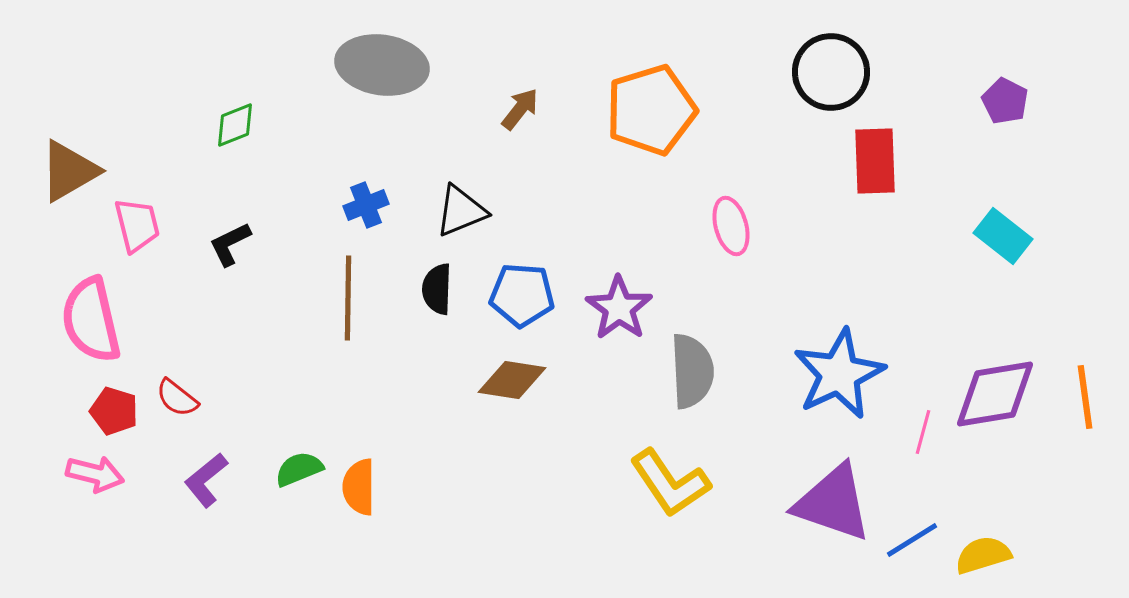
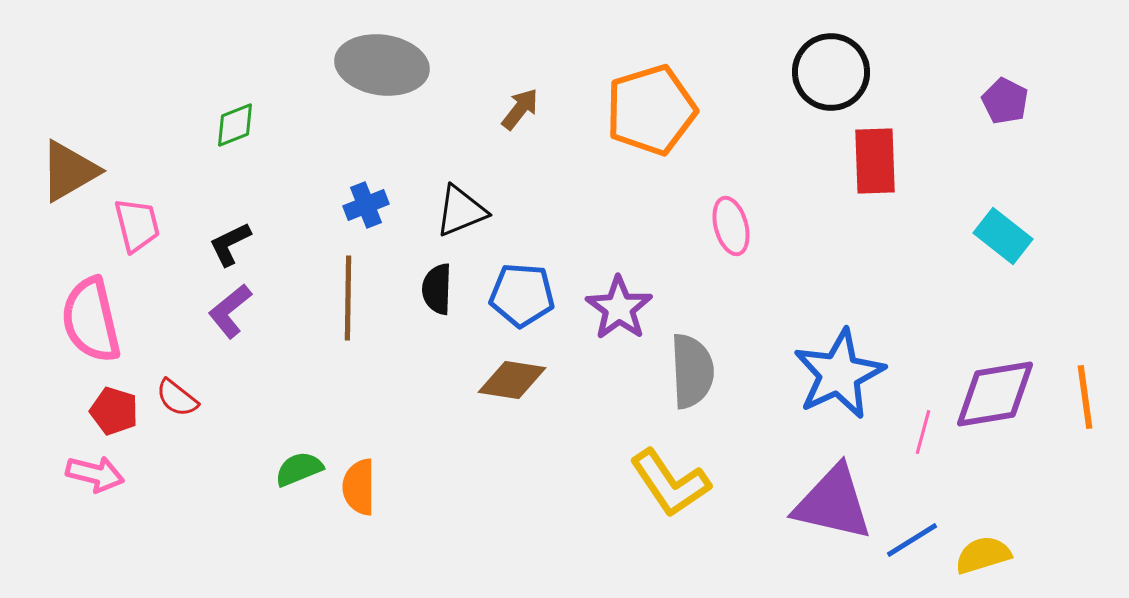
purple L-shape: moved 24 px right, 169 px up
purple triangle: rotated 6 degrees counterclockwise
